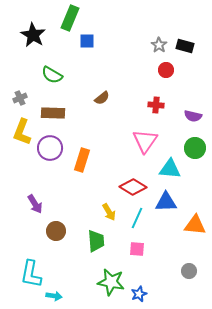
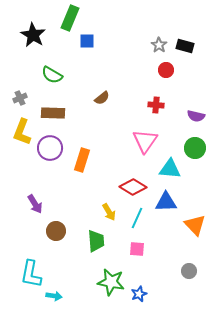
purple semicircle: moved 3 px right
orange triangle: rotated 40 degrees clockwise
